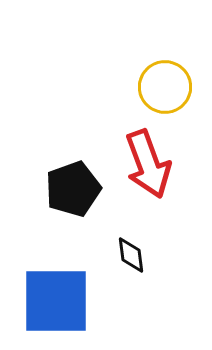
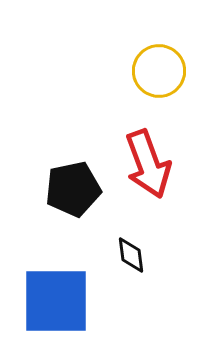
yellow circle: moved 6 px left, 16 px up
black pentagon: rotated 8 degrees clockwise
